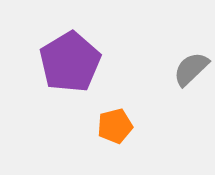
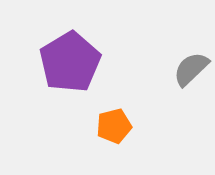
orange pentagon: moved 1 px left
